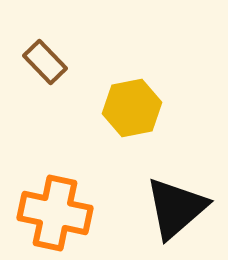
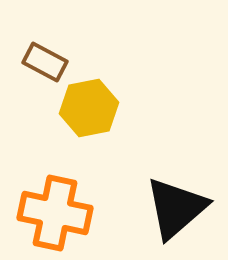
brown rectangle: rotated 18 degrees counterclockwise
yellow hexagon: moved 43 px left
